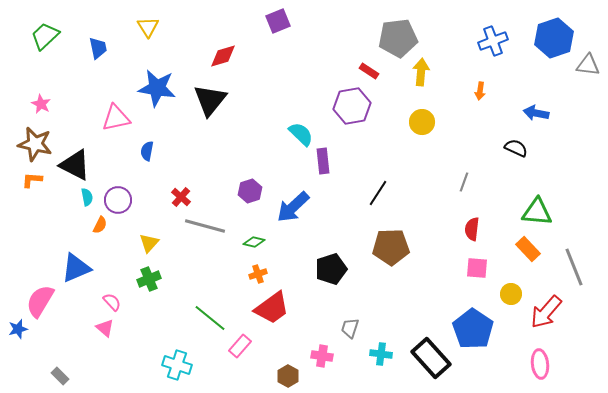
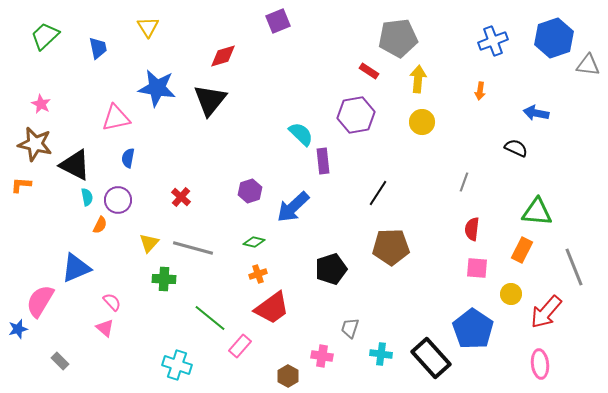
yellow arrow at (421, 72): moved 3 px left, 7 px down
purple hexagon at (352, 106): moved 4 px right, 9 px down
blue semicircle at (147, 151): moved 19 px left, 7 px down
orange L-shape at (32, 180): moved 11 px left, 5 px down
gray line at (205, 226): moved 12 px left, 22 px down
orange rectangle at (528, 249): moved 6 px left, 1 px down; rotated 70 degrees clockwise
green cross at (149, 279): moved 15 px right; rotated 25 degrees clockwise
gray rectangle at (60, 376): moved 15 px up
